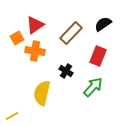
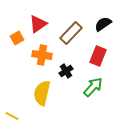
red triangle: moved 3 px right, 1 px up
orange cross: moved 7 px right, 4 px down
black cross: rotated 24 degrees clockwise
yellow line: rotated 56 degrees clockwise
